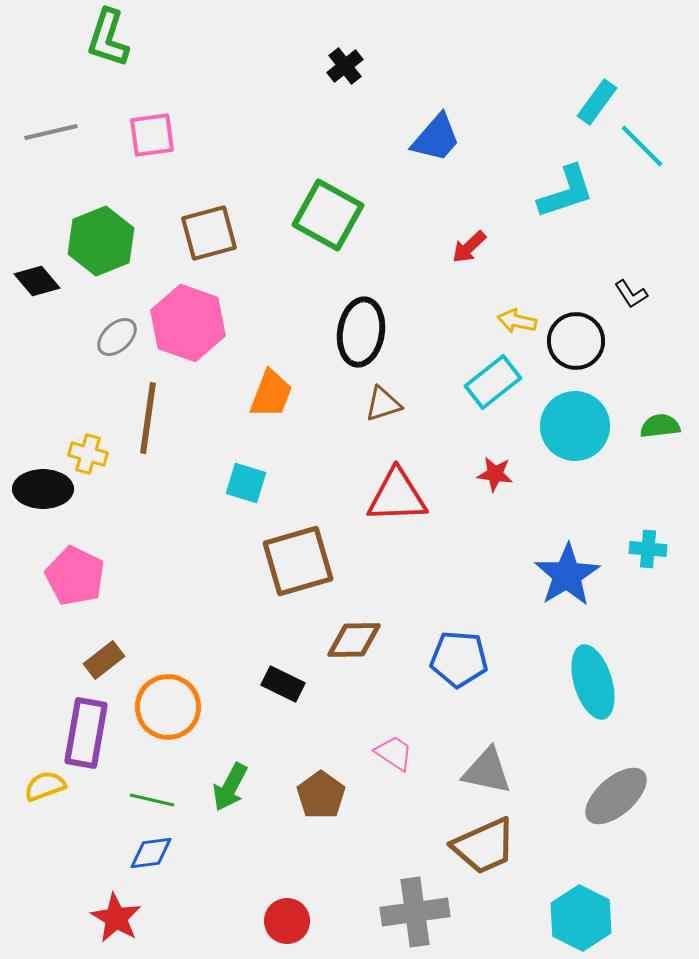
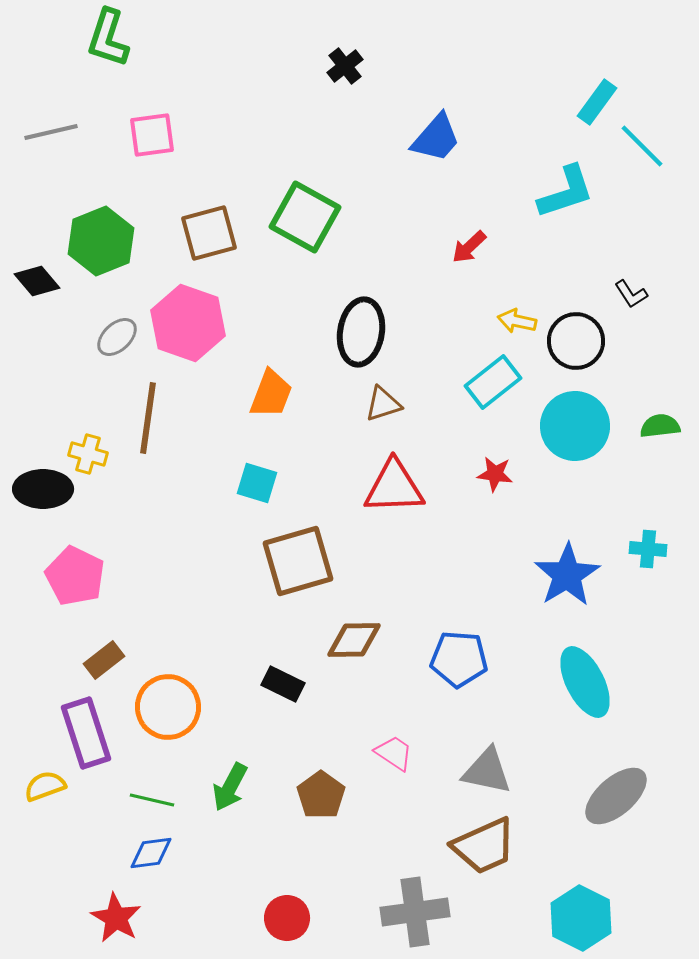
green square at (328, 215): moved 23 px left, 2 px down
cyan square at (246, 483): moved 11 px right
red triangle at (397, 496): moved 3 px left, 9 px up
cyan ellipse at (593, 682): moved 8 px left; rotated 10 degrees counterclockwise
purple rectangle at (86, 733): rotated 28 degrees counterclockwise
red circle at (287, 921): moved 3 px up
